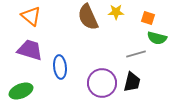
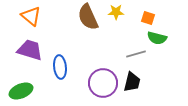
purple circle: moved 1 px right
